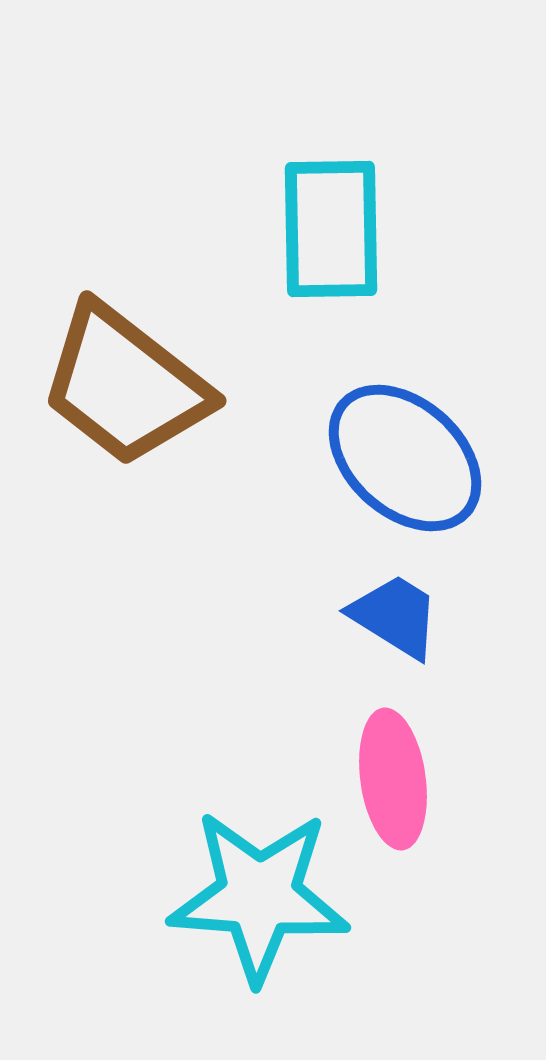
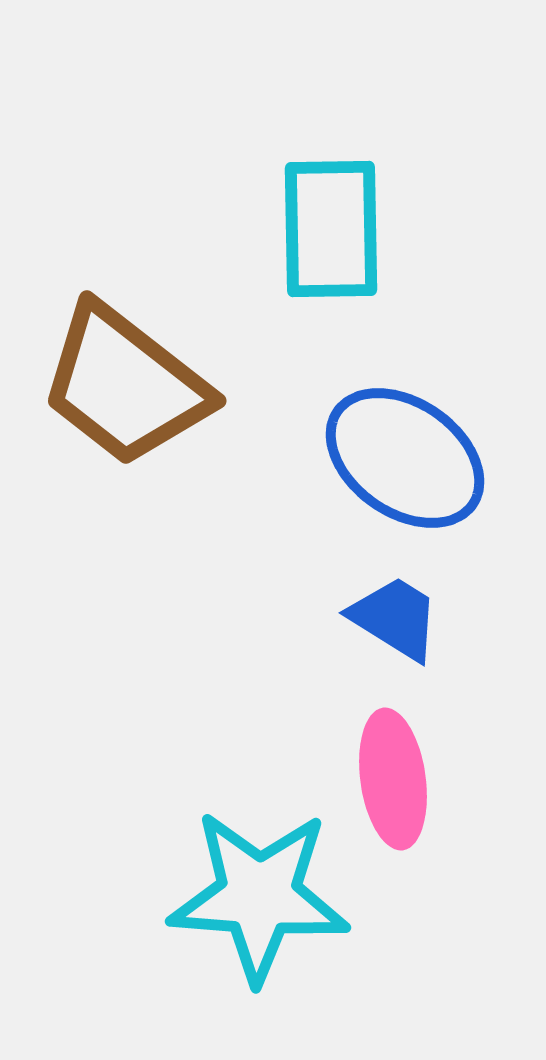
blue ellipse: rotated 7 degrees counterclockwise
blue trapezoid: moved 2 px down
